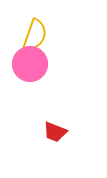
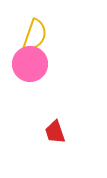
red trapezoid: rotated 50 degrees clockwise
